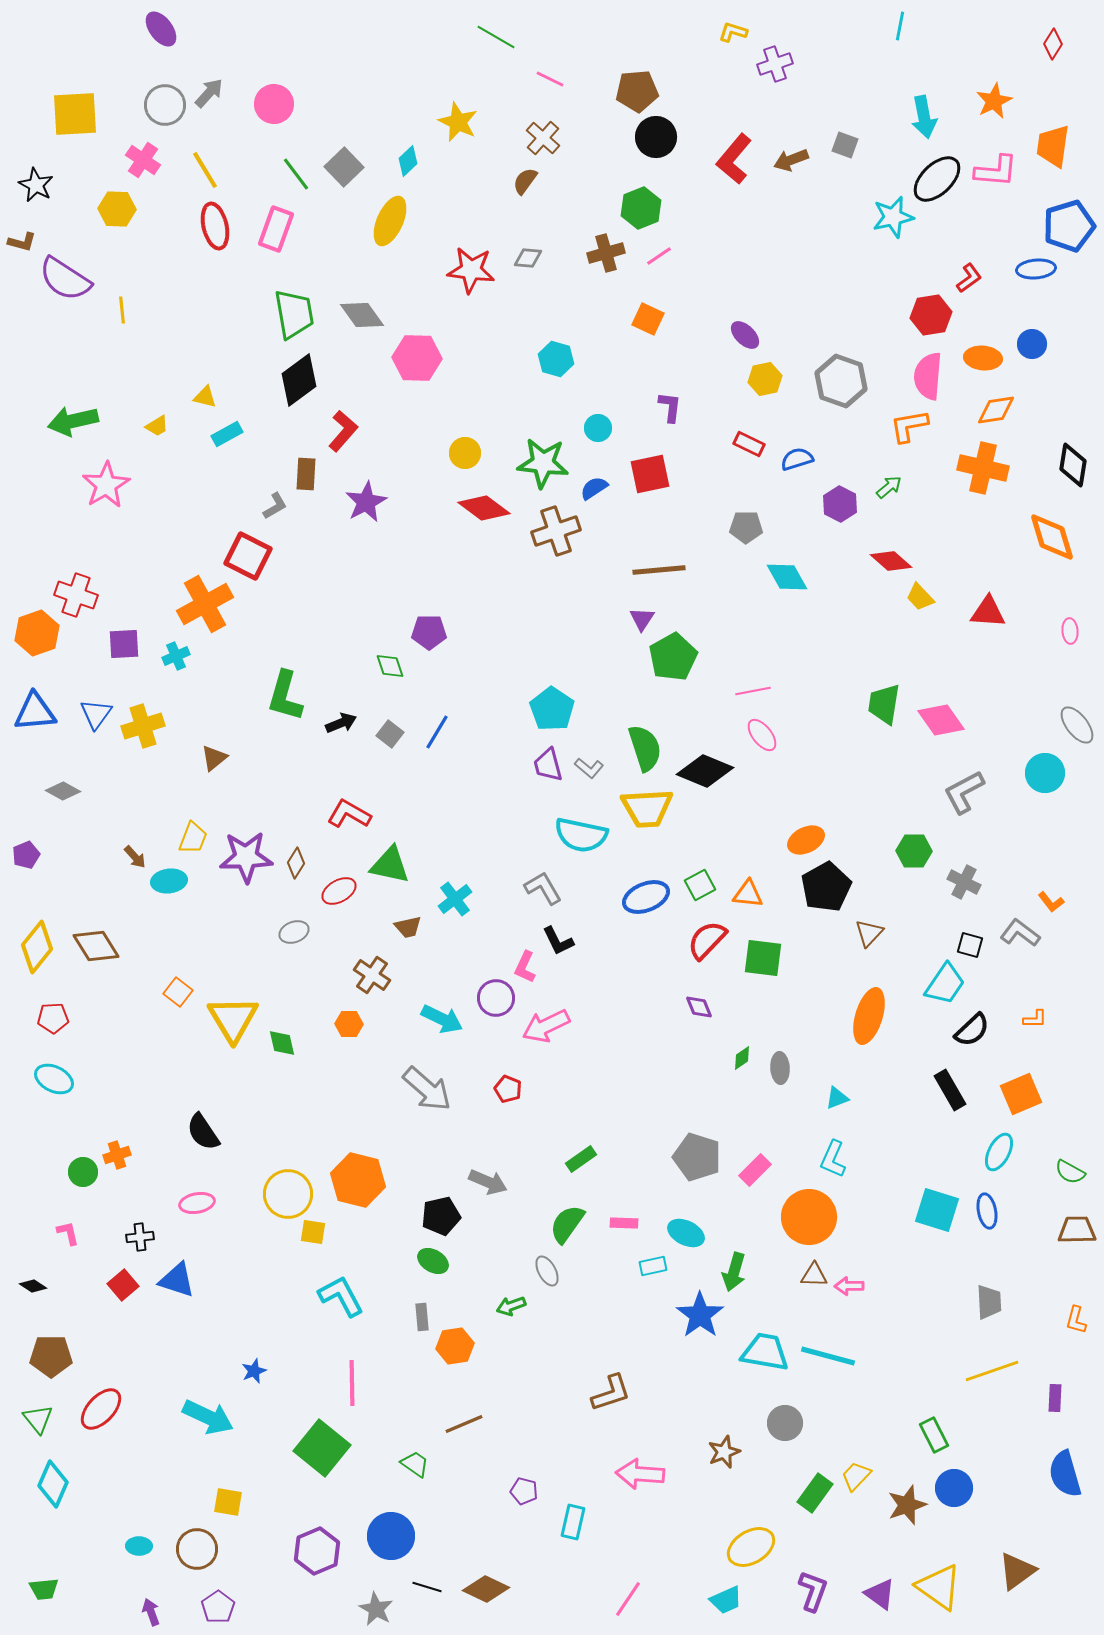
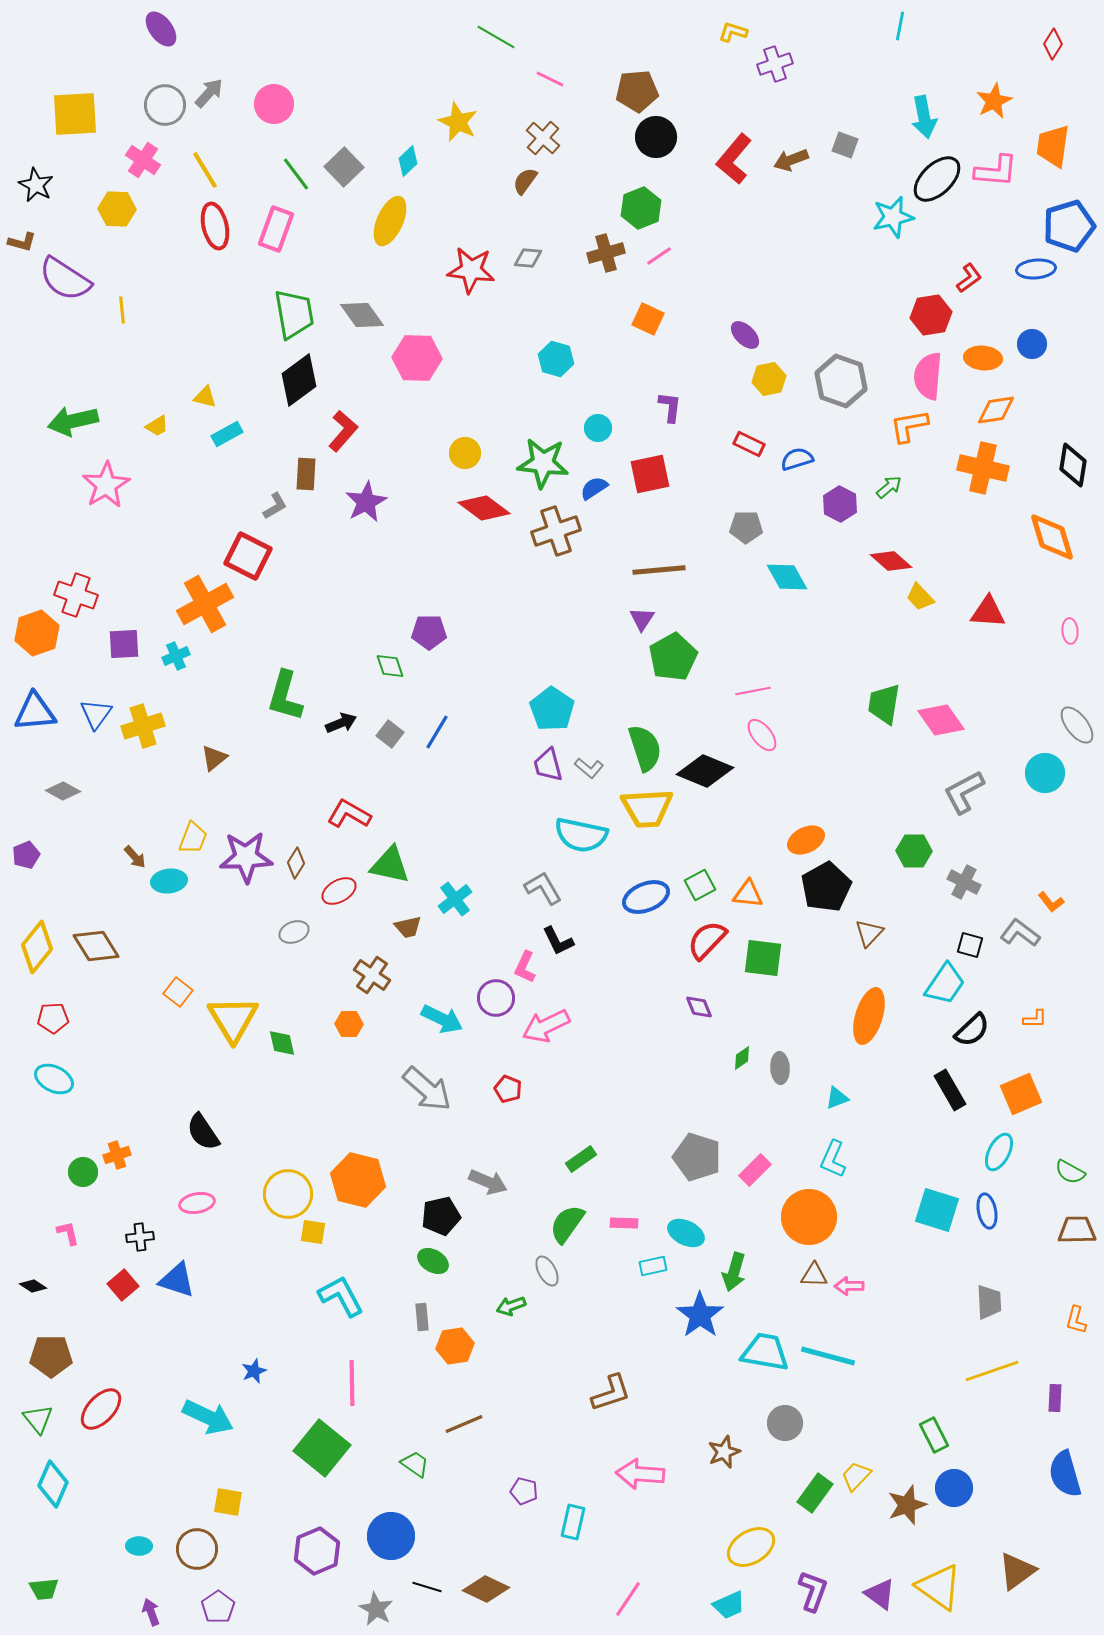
yellow hexagon at (765, 379): moved 4 px right
cyan trapezoid at (726, 1600): moved 3 px right, 5 px down
